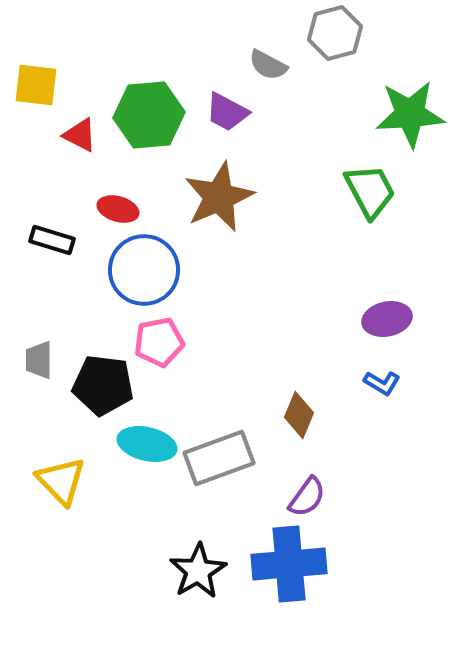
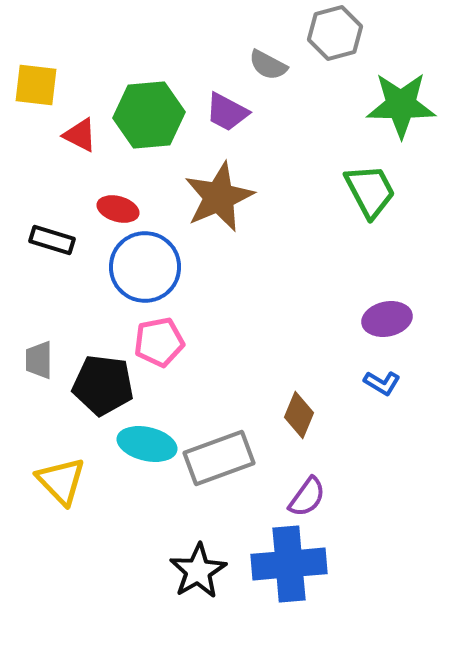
green star: moved 9 px left, 9 px up; rotated 4 degrees clockwise
blue circle: moved 1 px right, 3 px up
